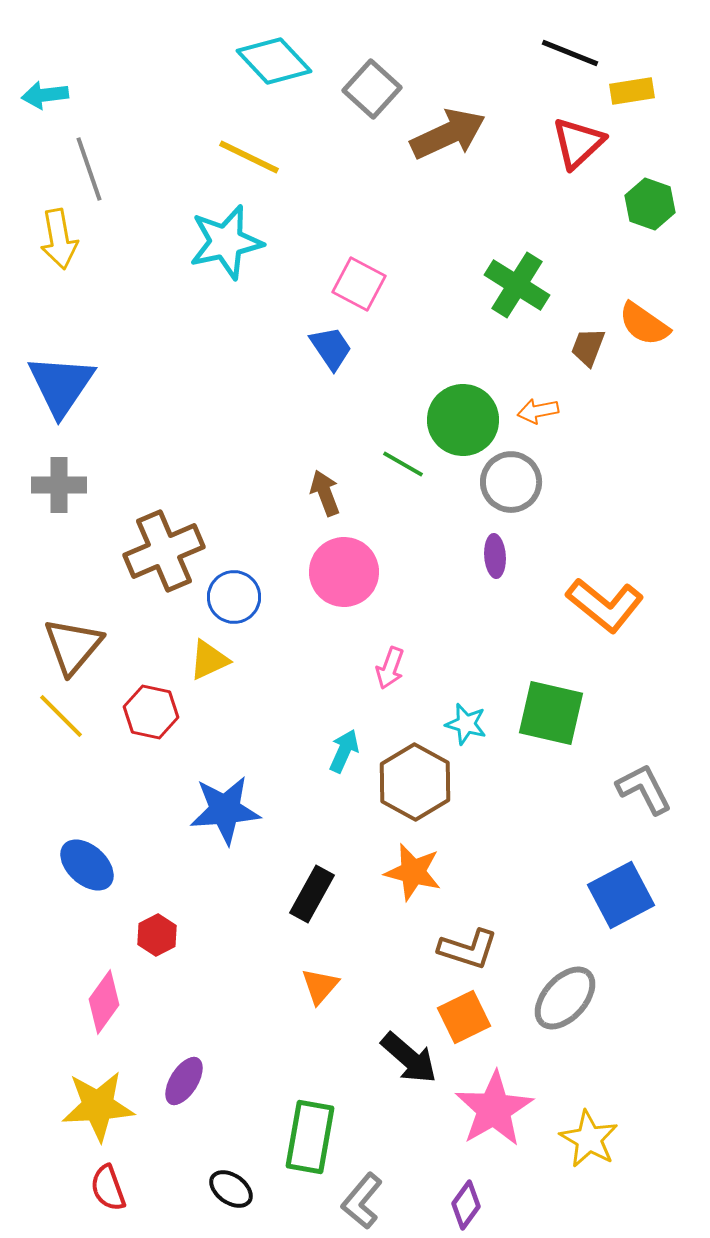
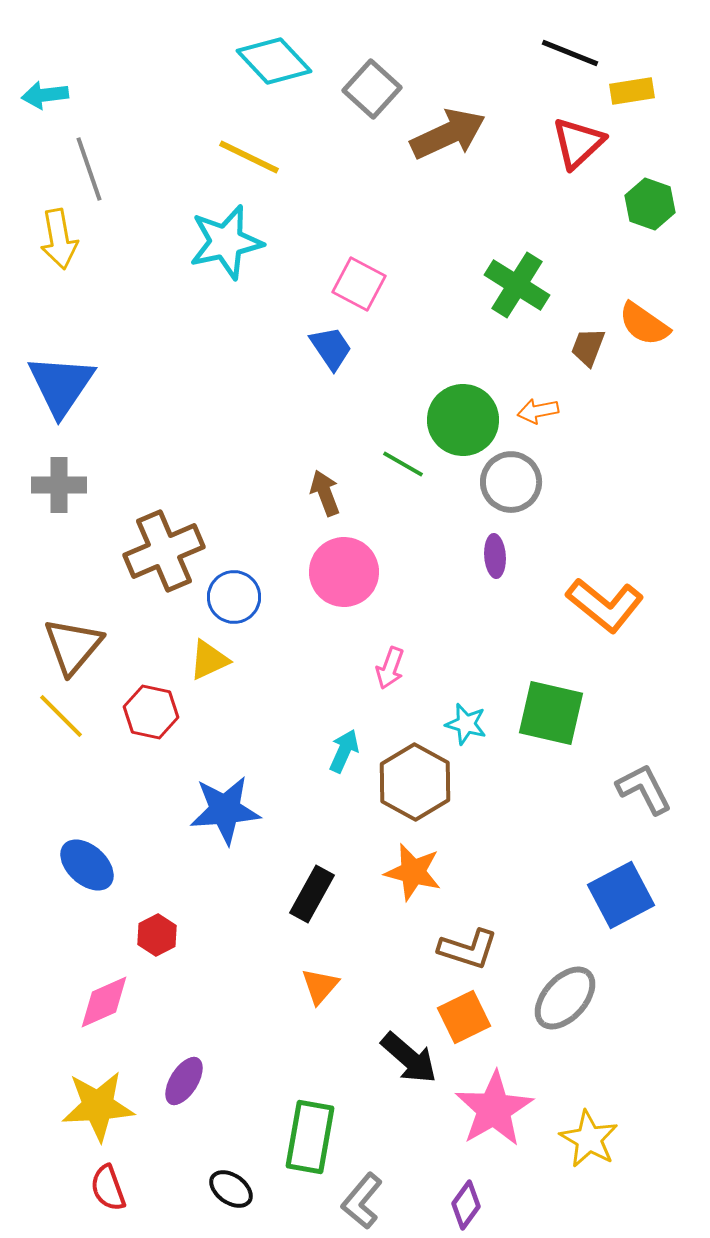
pink diamond at (104, 1002): rotated 30 degrees clockwise
